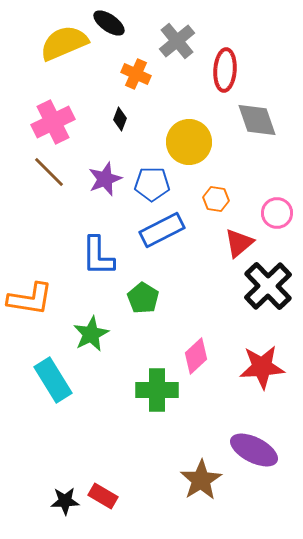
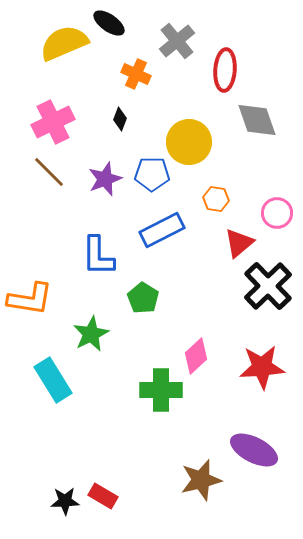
blue pentagon: moved 10 px up
green cross: moved 4 px right
brown star: rotated 18 degrees clockwise
